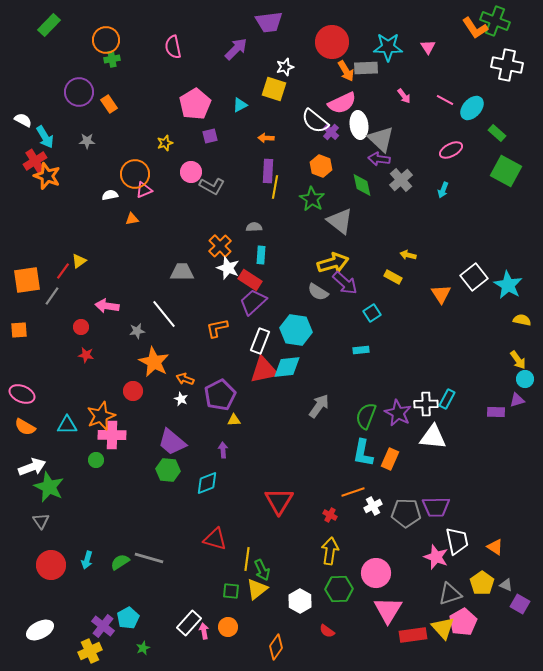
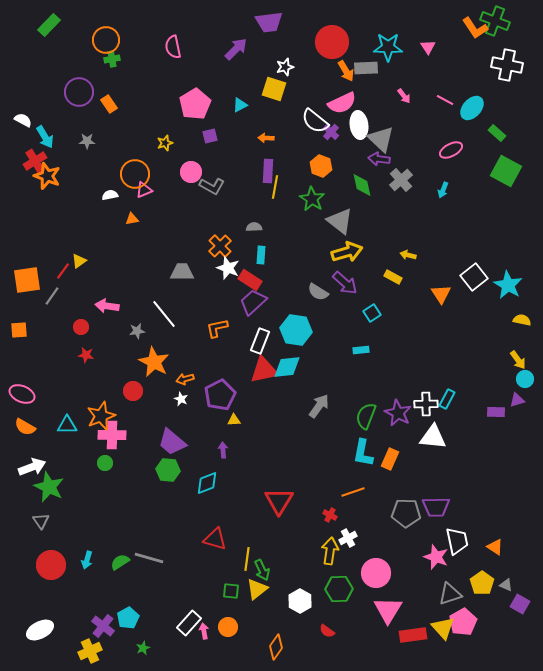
yellow arrow at (333, 263): moved 14 px right, 11 px up
orange arrow at (185, 379): rotated 36 degrees counterclockwise
green circle at (96, 460): moved 9 px right, 3 px down
white cross at (373, 506): moved 25 px left, 32 px down
